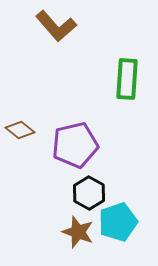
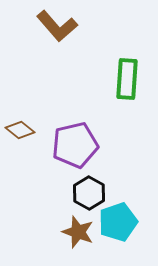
brown L-shape: moved 1 px right
